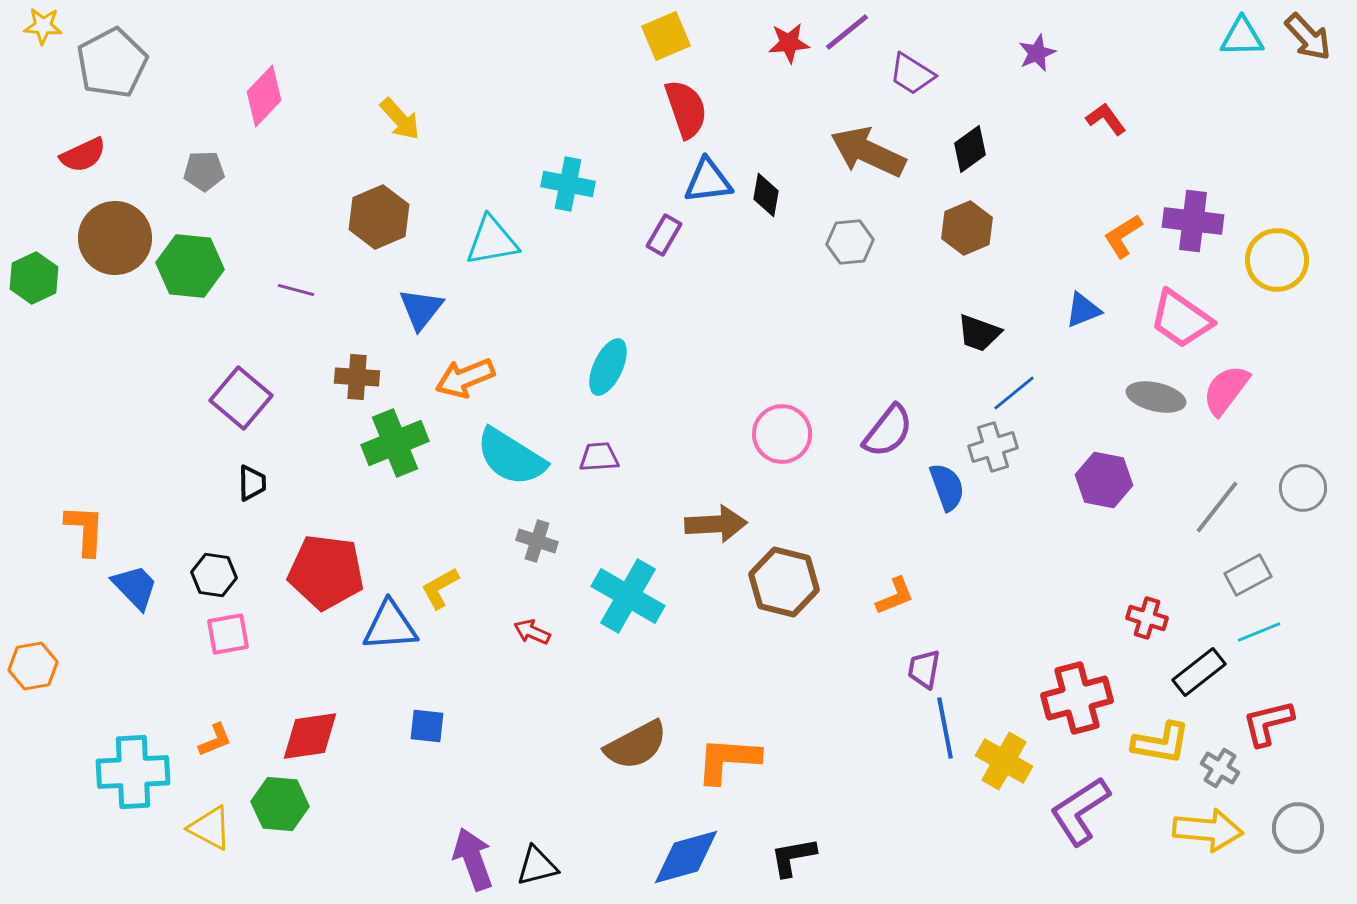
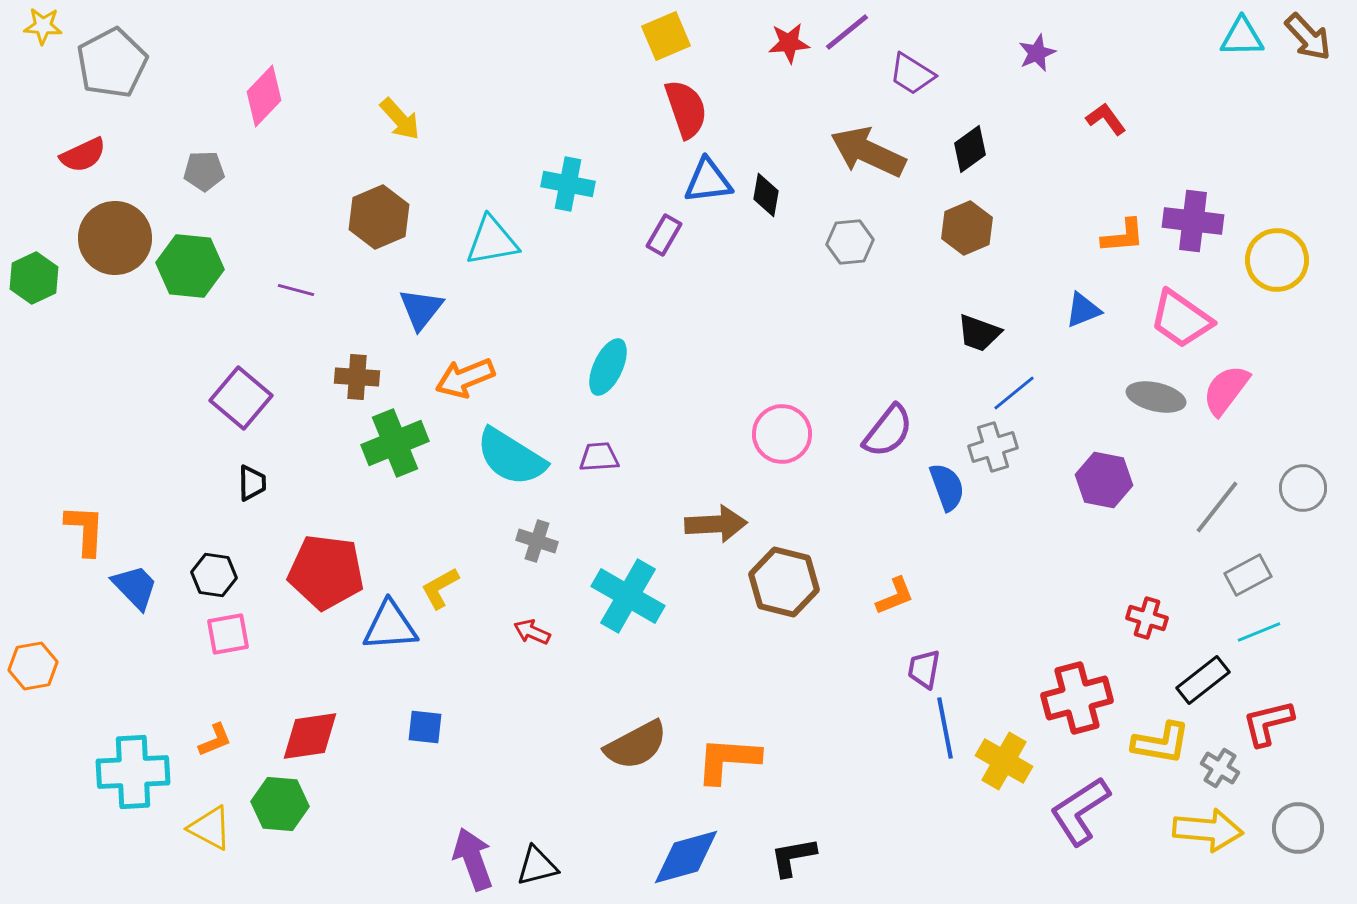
orange L-shape at (1123, 236): rotated 153 degrees counterclockwise
black rectangle at (1199, 672): moved 4 px right, 8 px down
blue square at (427, 726): moved 2 px left, 1 px down
